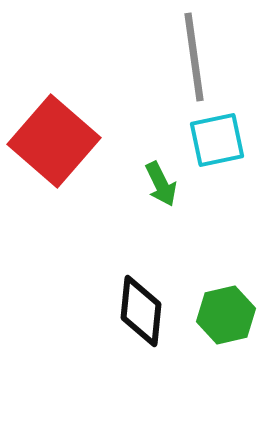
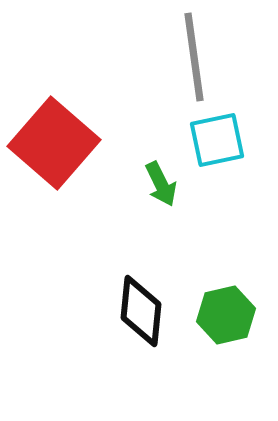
red square: moved 2 px down
